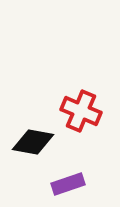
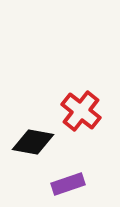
red cross: rotated 15 degrees clockwise
